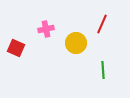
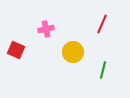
yellow circle: moved 3 px left, 9 px down
red square: moved 2 px down
green line: rotated 18 degrees clockwise
